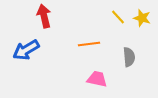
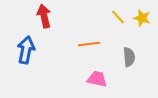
blue arrow: rotated 132 degrees clockwise
